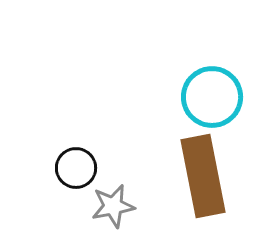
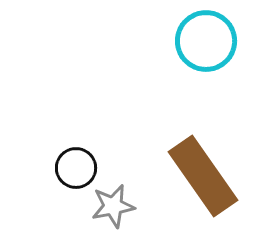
cyan circle: moved 6 px left, 56 px up
brown rectangle: rotated 24 degrees counterclockwise
